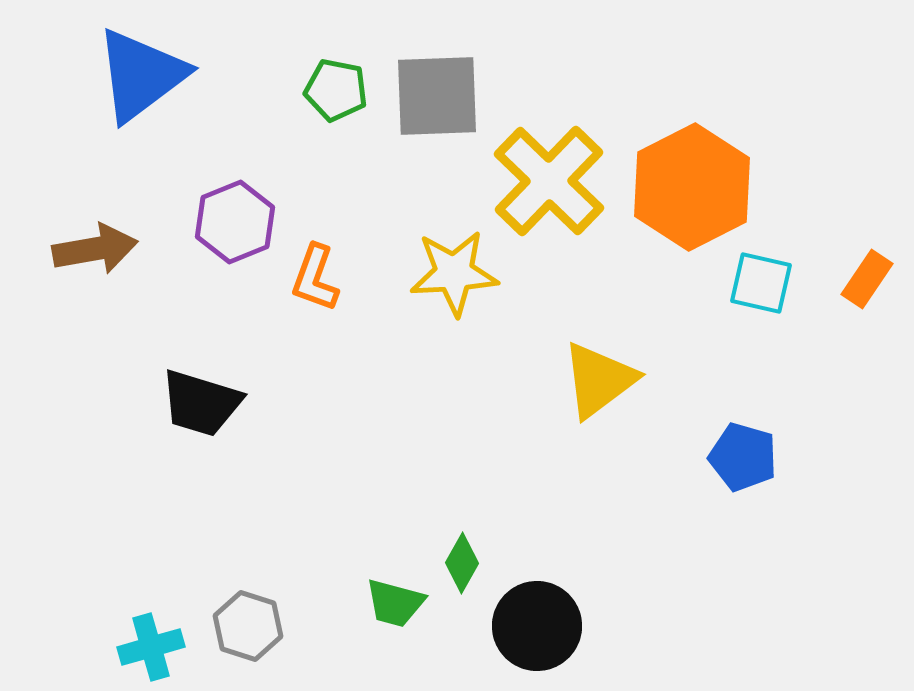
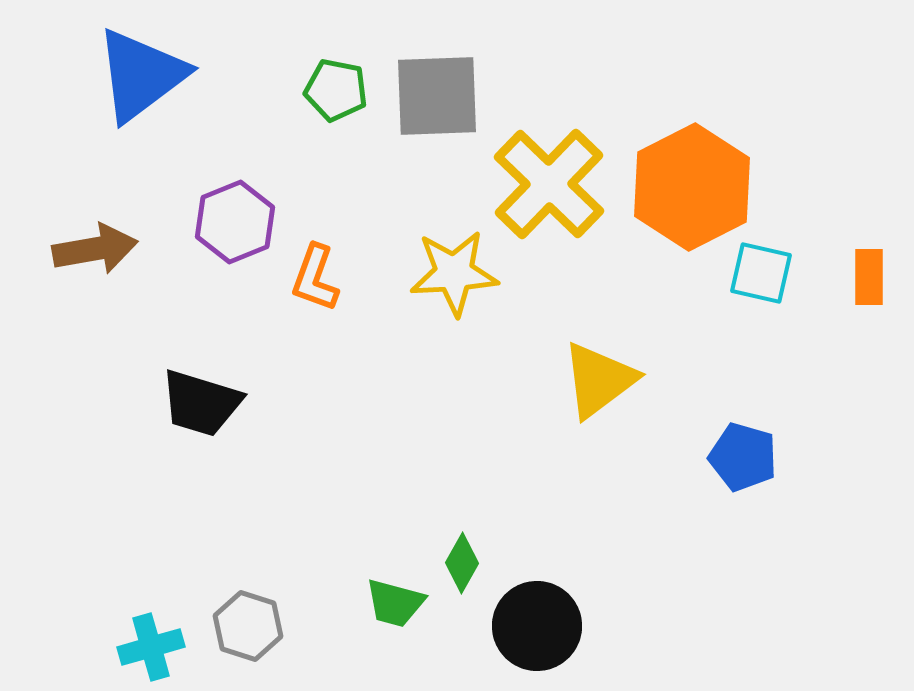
yellow cross: moved 3 px down
orange rectangle: moved 2 px right, 2 px up; rotated 34 degrees counterclockwise
cyan square: moved 10 px up
